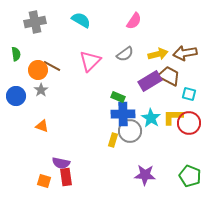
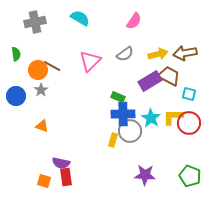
cyan semicircle: moved 1 px left, 2 px up
